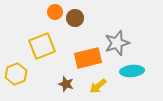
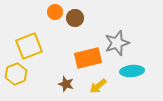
yellow square: moved 13 px left
